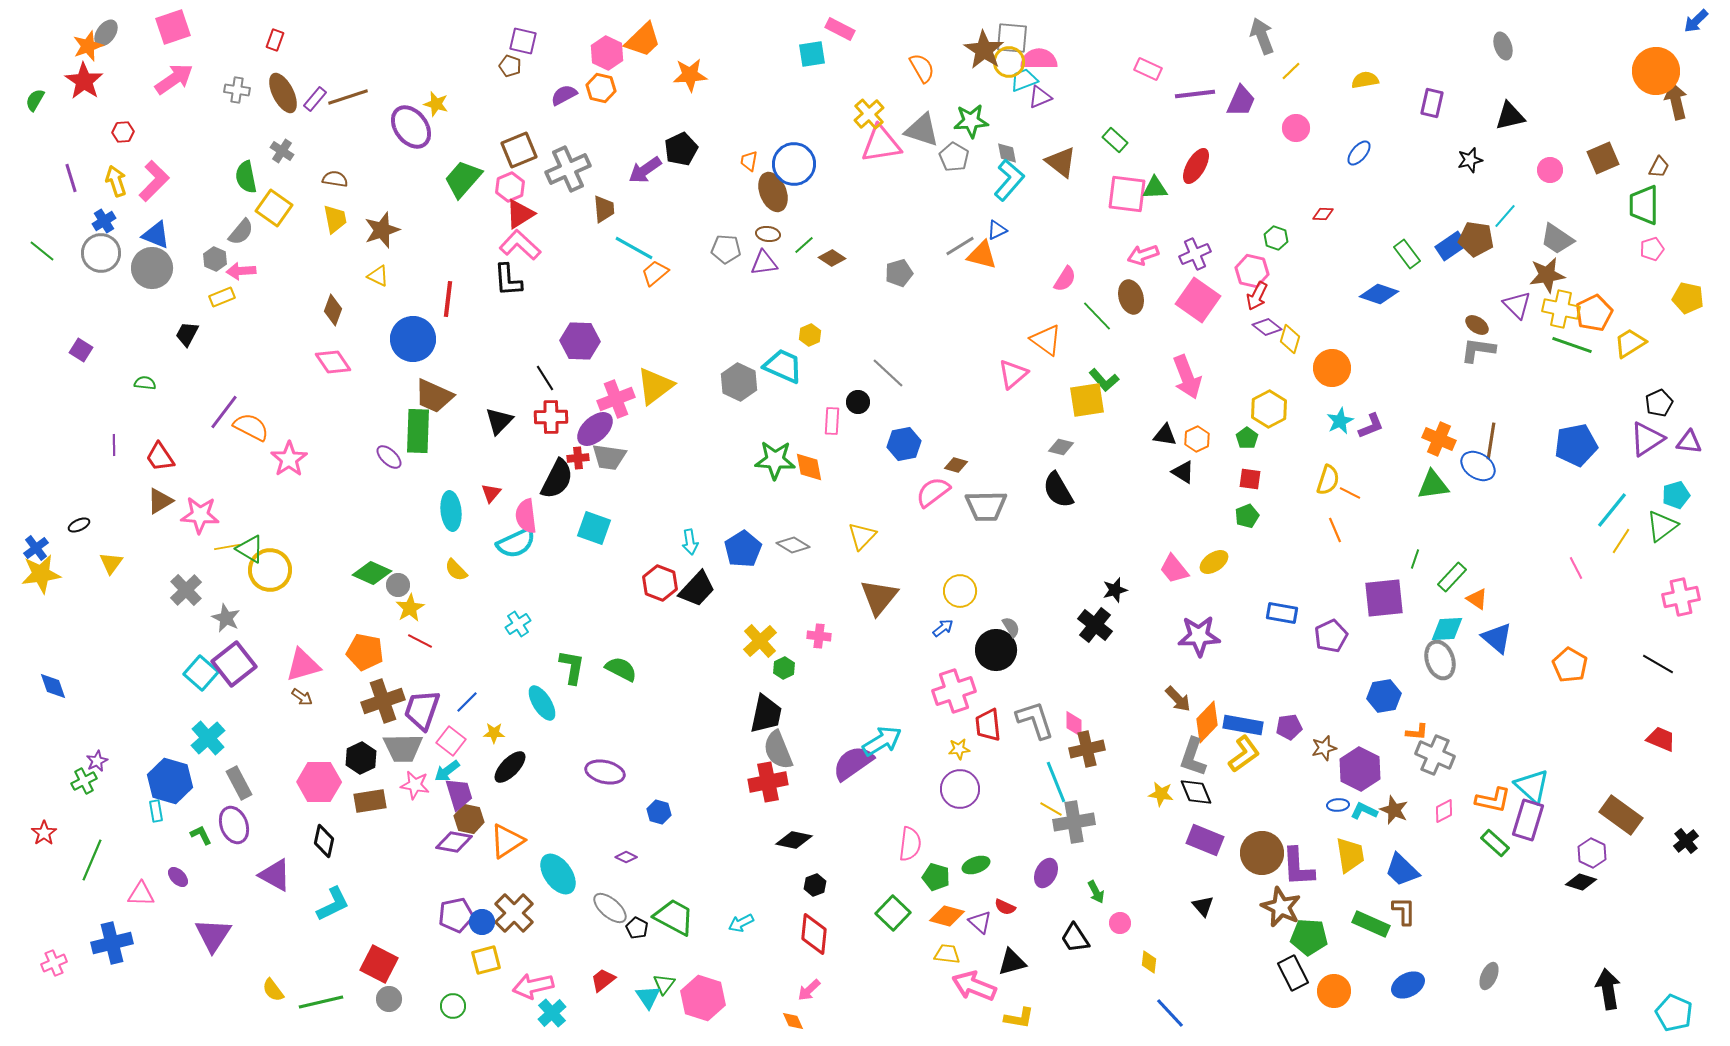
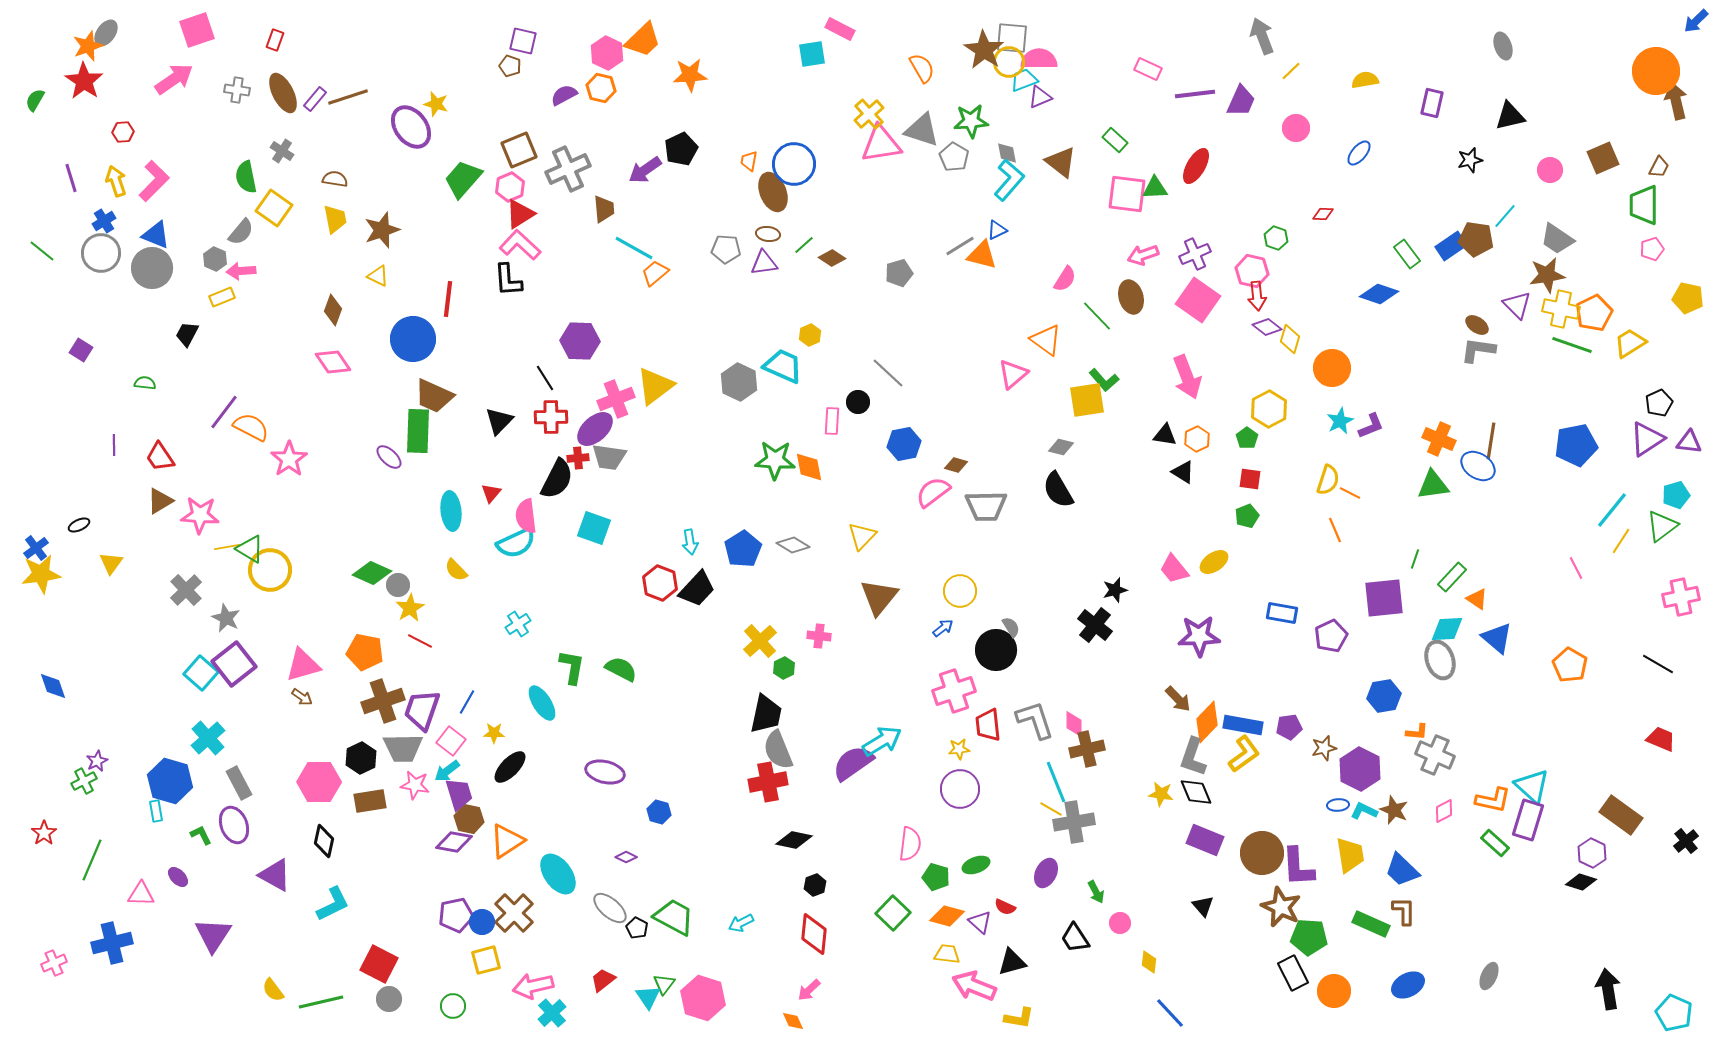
pink square at (173, 27): moved 24 px right, 3 px down
red arrow at (1257, 296): rotated 32 degrees counterclockwise
blue line at (467, 702): rotated 15 degrees counterclockwise
